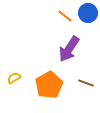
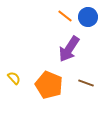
blue circle: moved 4 px down
yellow semicircle: rotated 80 degrees clockwise
orange pentagon: rotated 20 degrees counterclockwise
